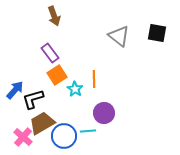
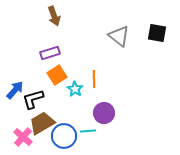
purple rectangle: rotated 72 degrees counterclockwise
